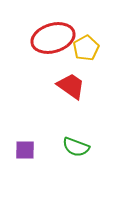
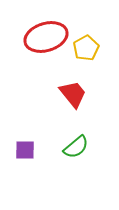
red ellipse: moved 7 px left, 1 px up
red trapezoid: moved 2 px right, 8 px down; rotated 16 degrees clockwise
green semicircle: rotated 60 degrees counterclockwise
